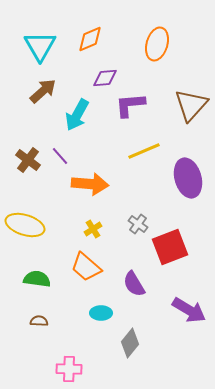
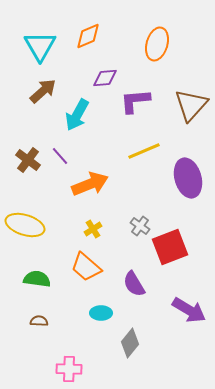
orange diamond: moved 2 px left, 3 px up
purple L-shape: moved 5 px right, 4 px up
orange arrow: rotated 27 degrees counterclockwise
gray cross: moved 2 px right, 2 px down
